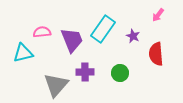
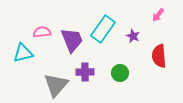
red semicircle: moved 3 px right, 2 px down
